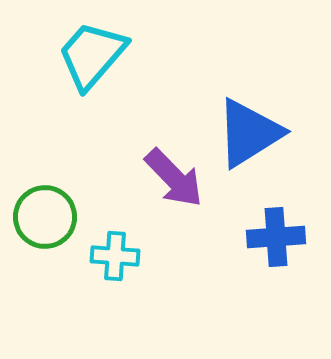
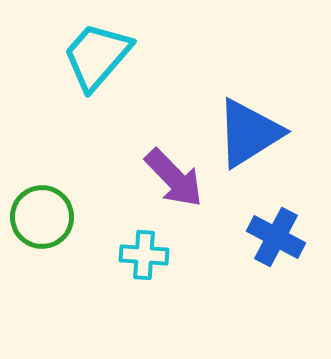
cyan trapezoid: moved 5 px right, 1 px down
green circle: moved 3 px left
blue cross: rotated 32 degrees clockwise
cyan cross: moved 29 px right, 1 px up
